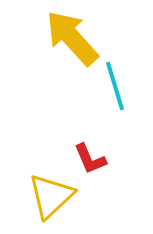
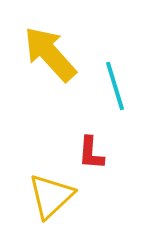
yellow arrow: moved 22 px left, 16 px down
red L-shape: moved 1 px right, 6 px up; rotated 27 degrees clockwise
